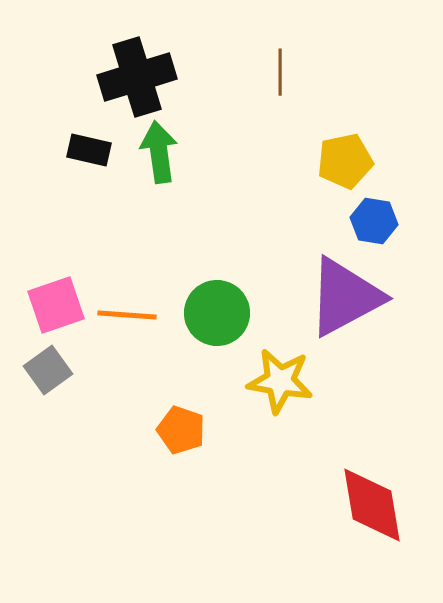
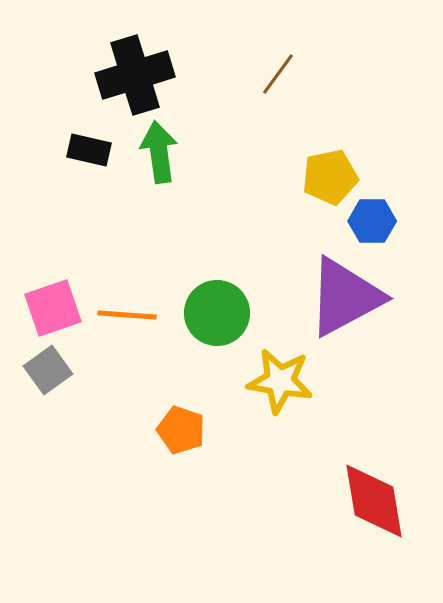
brown line: moved 2 px left, 2 px down; rotated 36 degrees clockwise
black cross: moved 2 px left, 2 px up
yellow pentagon: moved 15 px left, 16 px down
blue hexagon: moved 2 px left; rotated 9 degrees counterclockwise
pink square: moved 3 px left, 3 px down
red diamond: moved 2 px right, 4 px up
